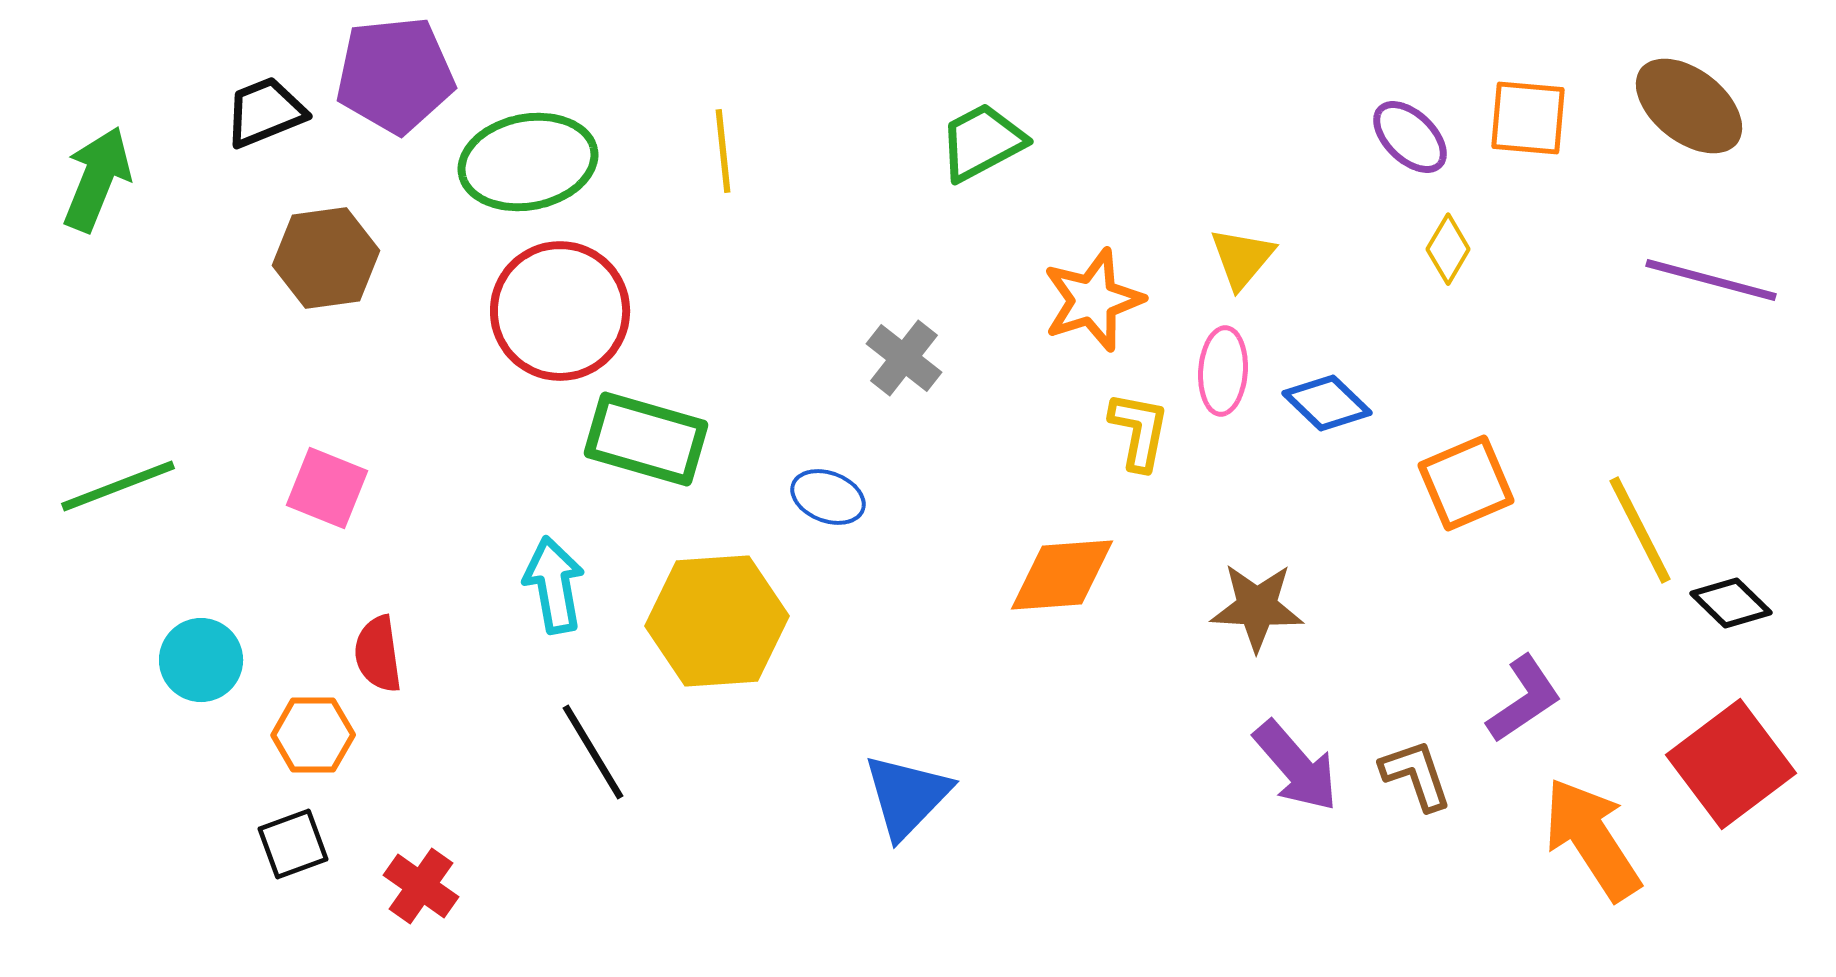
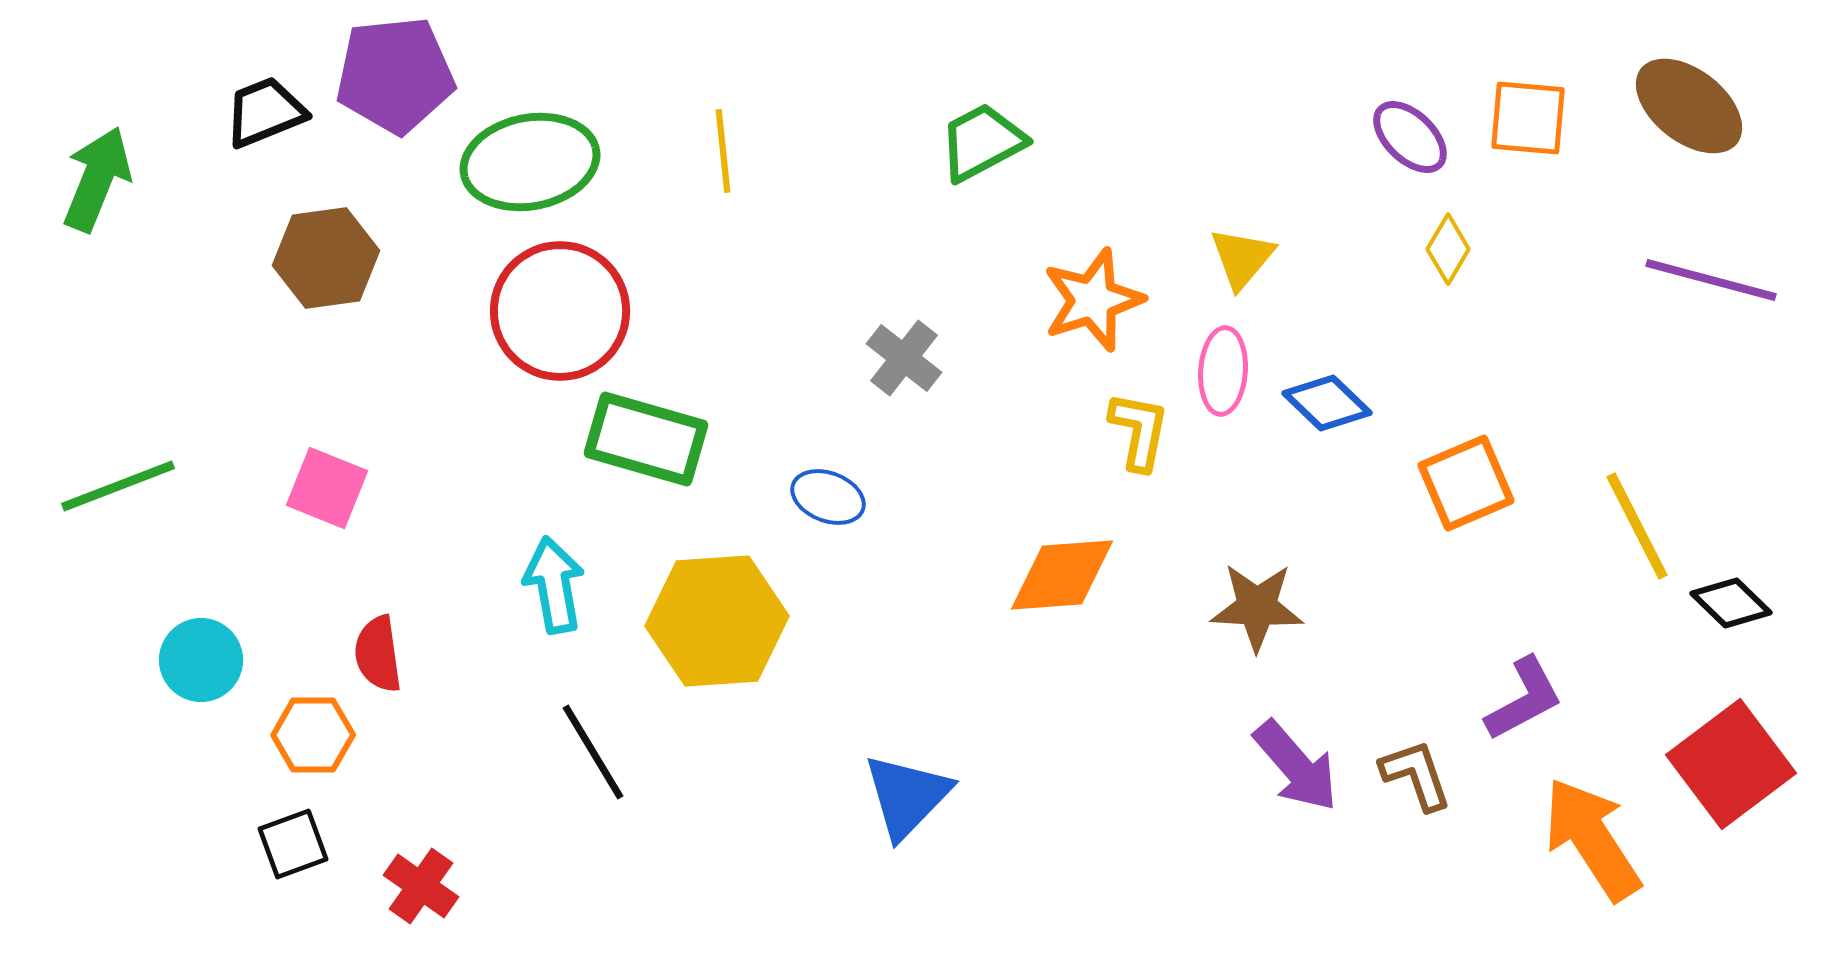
green ellipse at (528, 162): moved 2 px right
yellow line at (1640, 530): moved 3 px left, 4 px up
purple L-shape at (1524, 699): rotated 6 degrees clockwise
